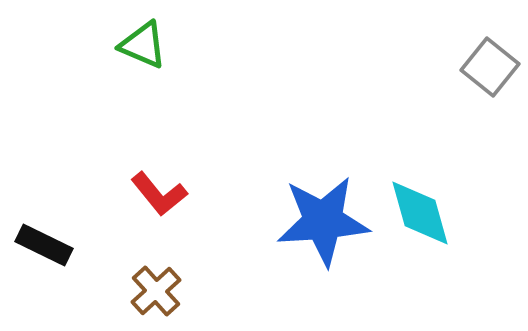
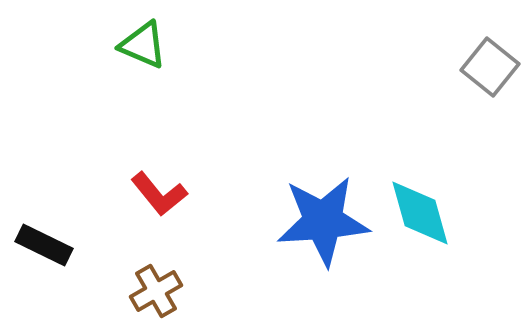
brown cross: rotated 12 degrees clockwise
